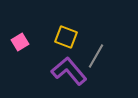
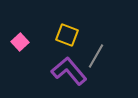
yellow square: moved 1 px right, 2 px up
pink square: rotated 12 degrees counterclockwise
